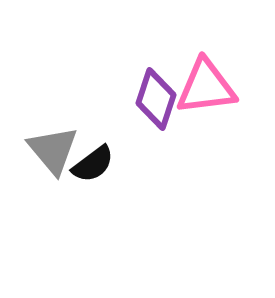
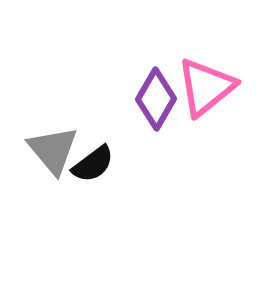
pink triangle: rotated 32 degrees counterclockwise
purple diamond: rotated 12 degrees clockwise
